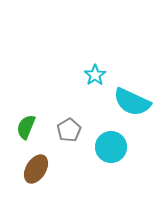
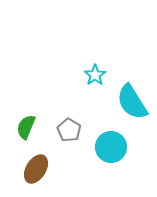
cyan semicircle: rotated 33 degrees clockwise
gray pentagon: rotated 10 degrees counterclockwise
